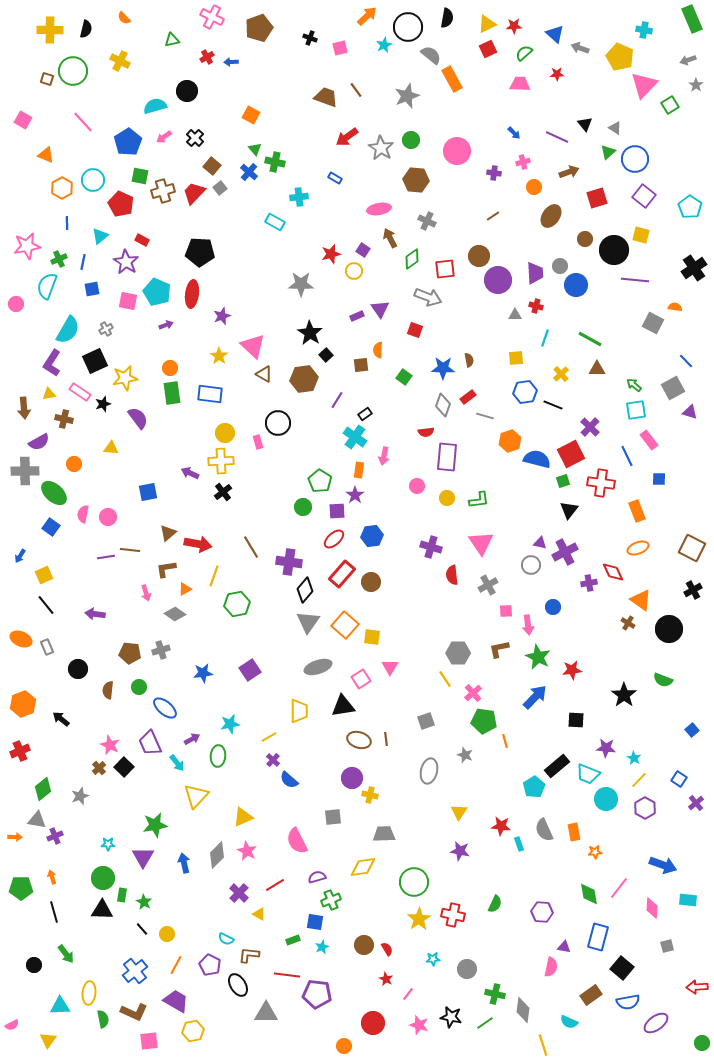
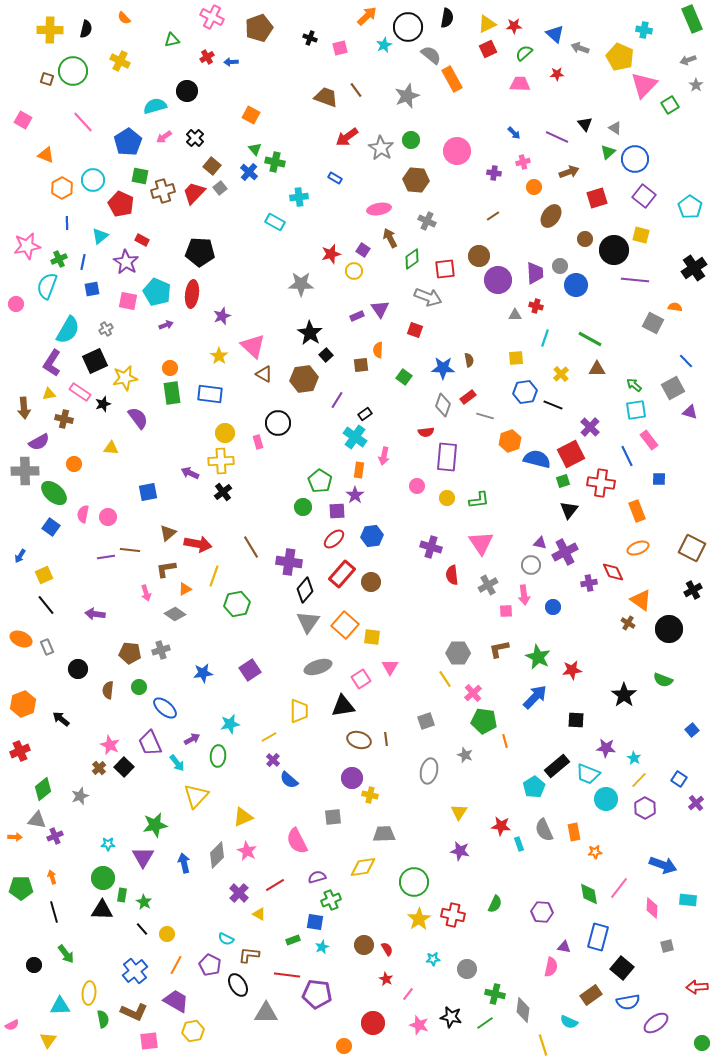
pink arrow at (528, 625): moved 4 px left, 30 px up
